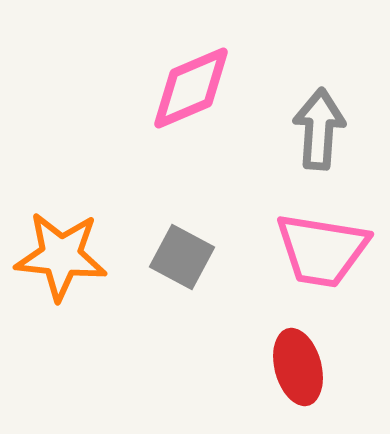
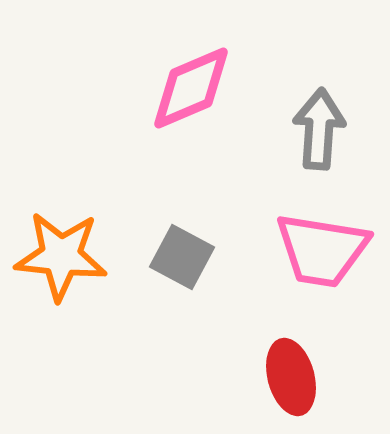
red ellipse: moved 7 px left, 10 px down
